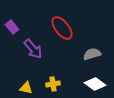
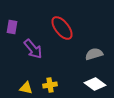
purple rectangle: rotated 48 degrees clockwise
gray semicircle: moved 2 px right
yellow cross: moved 3 px left, 1 px down
